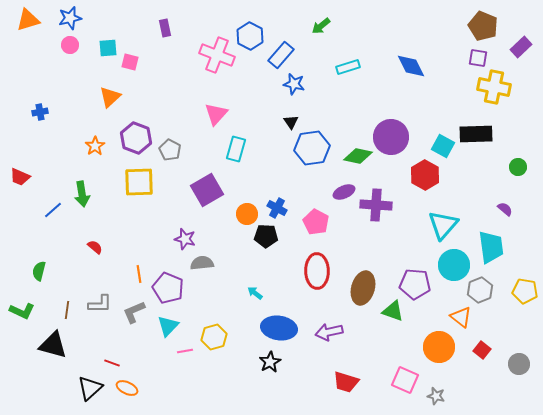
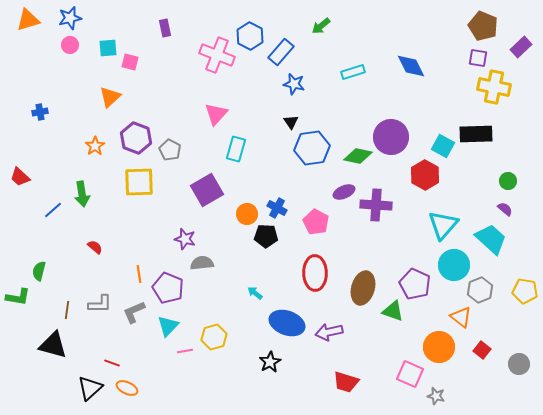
blue rectangle at (281, 55): moved 3 px up
cyan rectangle at (348, 67): moved 5 px right, 5 px down
green circle at (518, 167): moved 10 px left, 14 px down
red trapezoid at (20, 177): rotated 20 degrees clockwise
cyan trapezoid at (491, 247): moved 8 px up; rotated 40 degrees counterclockwise
red ellipse at (317, 271): moved 2 px left, 2 px down
purple pentagon at (415, 284): rotated 20 degrees clockwise
green L-shape at (22, 311): moved 4 px left, 14 px up; rotated 15 degrees counterclockwise
blue ellipse at (279, 328): moved 8 px right, 5 px up; rotated 12 degrees clockwise
pink square at (405, 380): moved 5 px right, 6 px up
